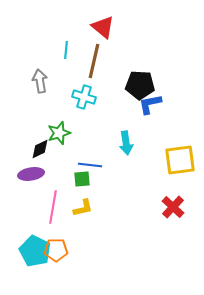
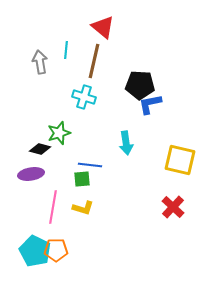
gray arrow: moved 19 px up
black diamond: rotated 40 degrees clockwise
yellow square: rotated 20 degrees clockwise
yellow L-shape: rotated 30 degrees clockwise
